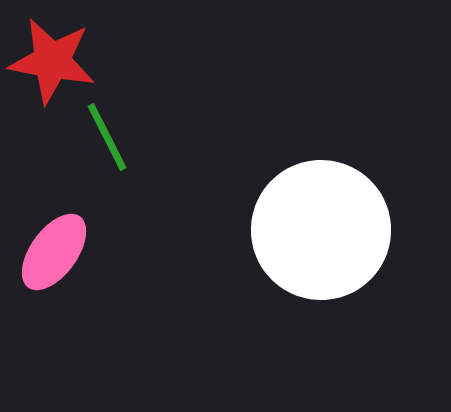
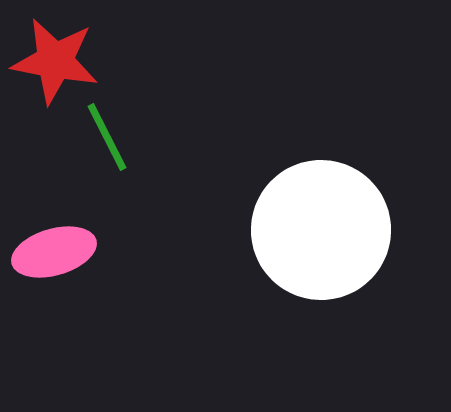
red star: moved 3 px right
pink ellipse: rotated 38 degrees clockwise
